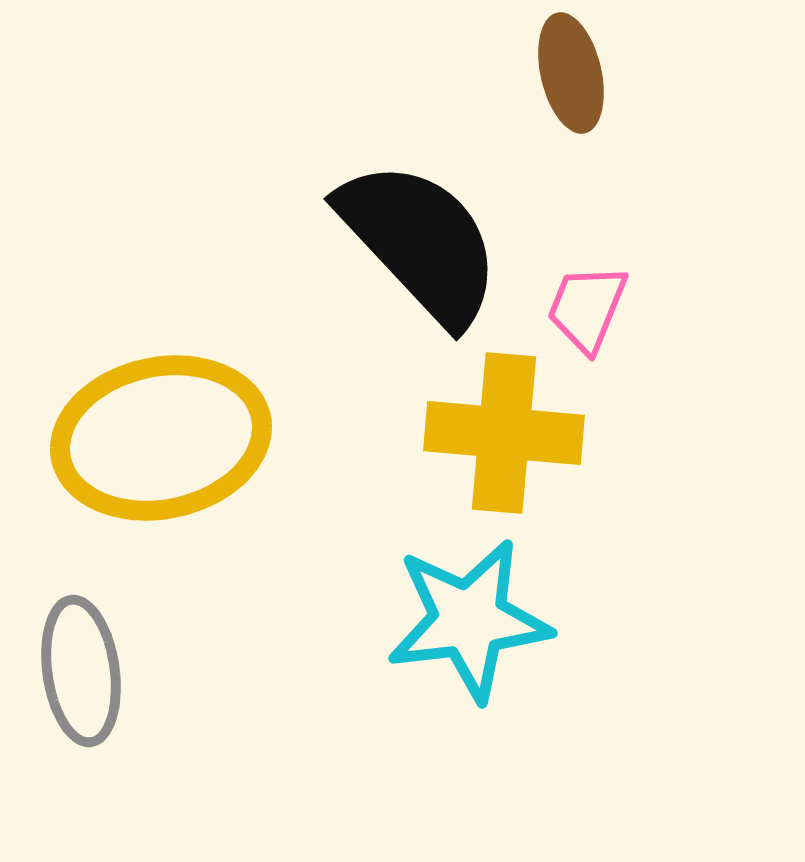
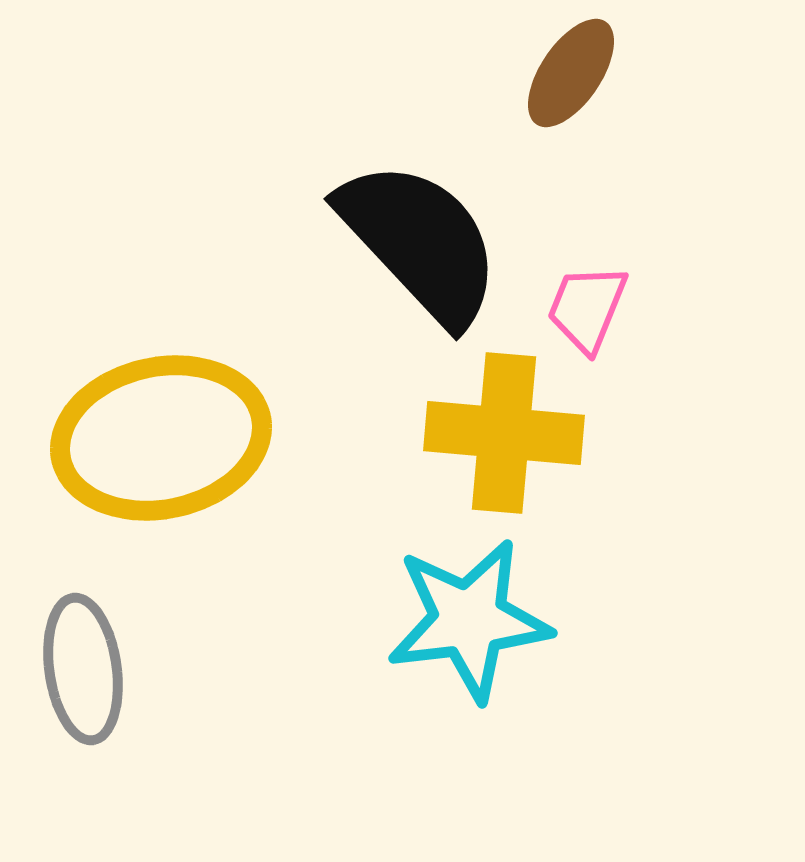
brown ellipse: rotated 47 degrees clockwise
gray ellipse: moved 2 px right, 2 px up
